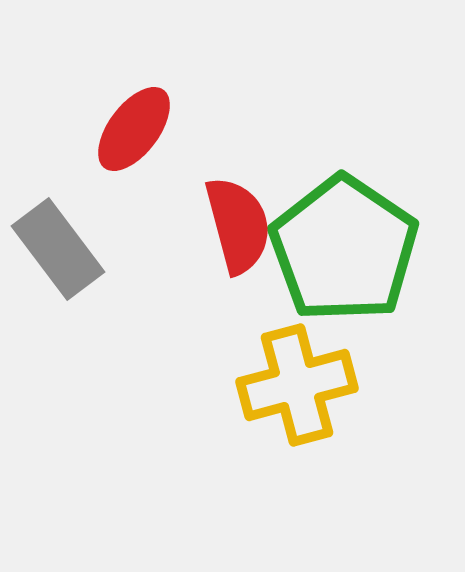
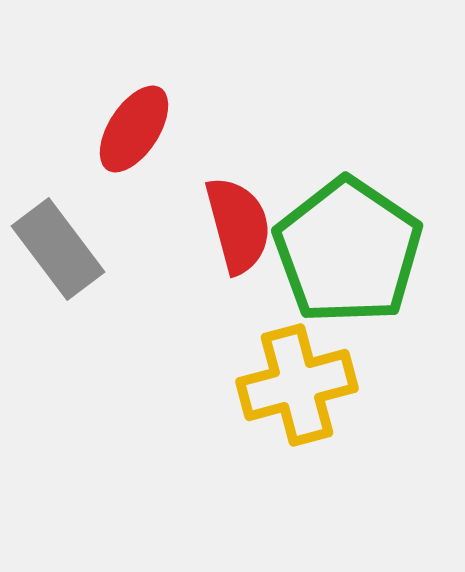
red ellipse: rotated 4 degrees counterclockwise
green pentagon: moved 4 px right, 2 px down
